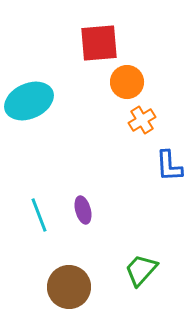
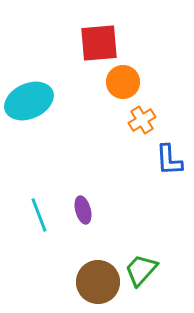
orange circle: moved 4 px left
blue L-shape: moved 6 px up
brown circle: moved 29 px right, 5 px up
